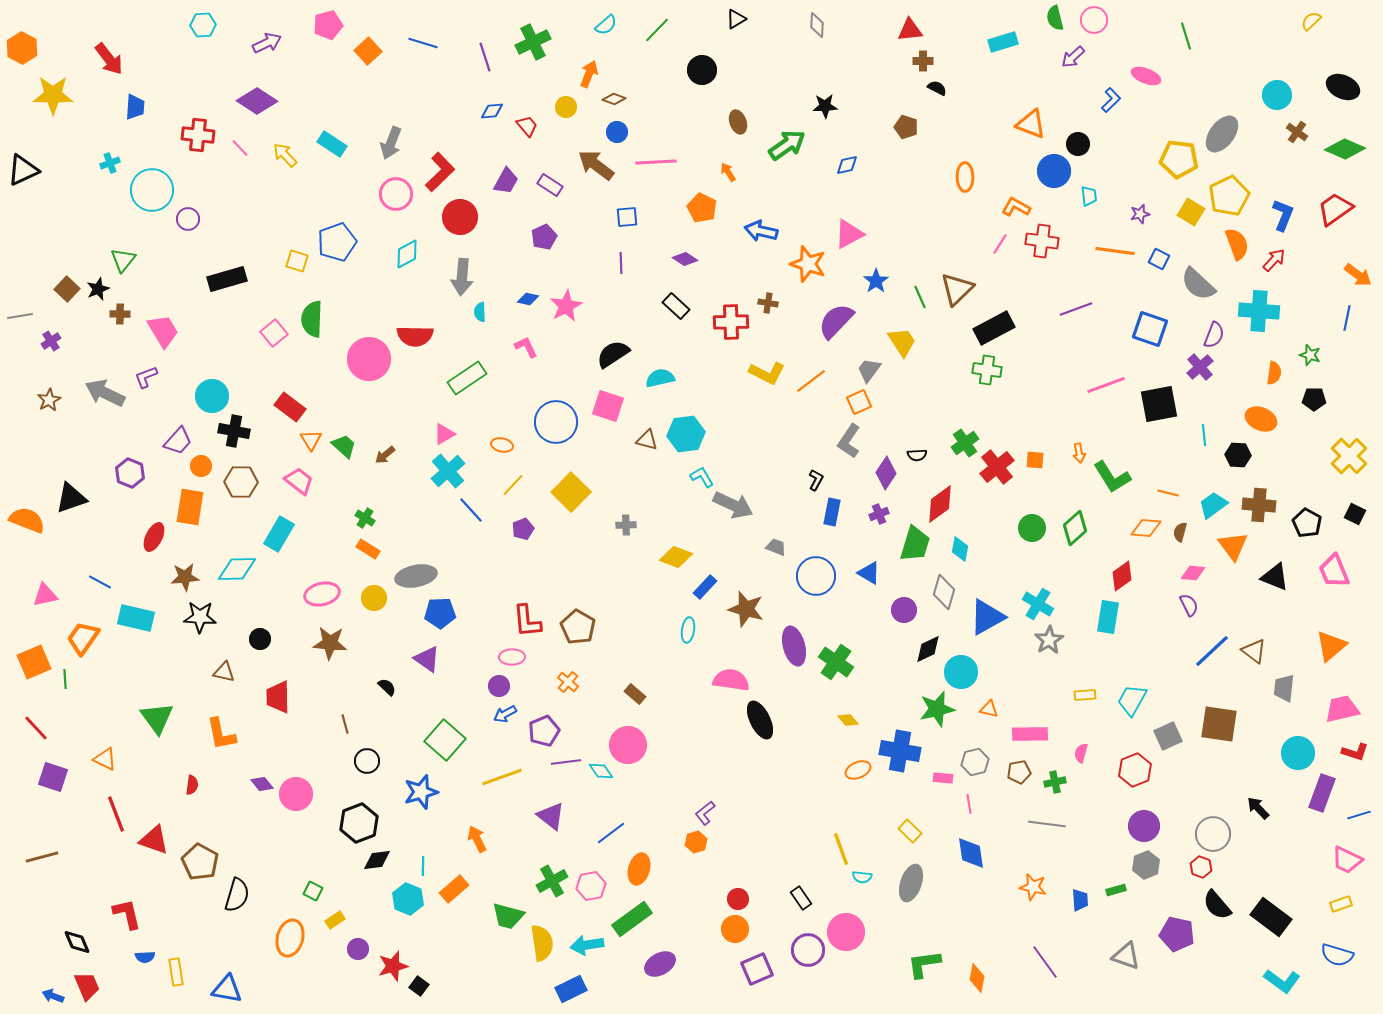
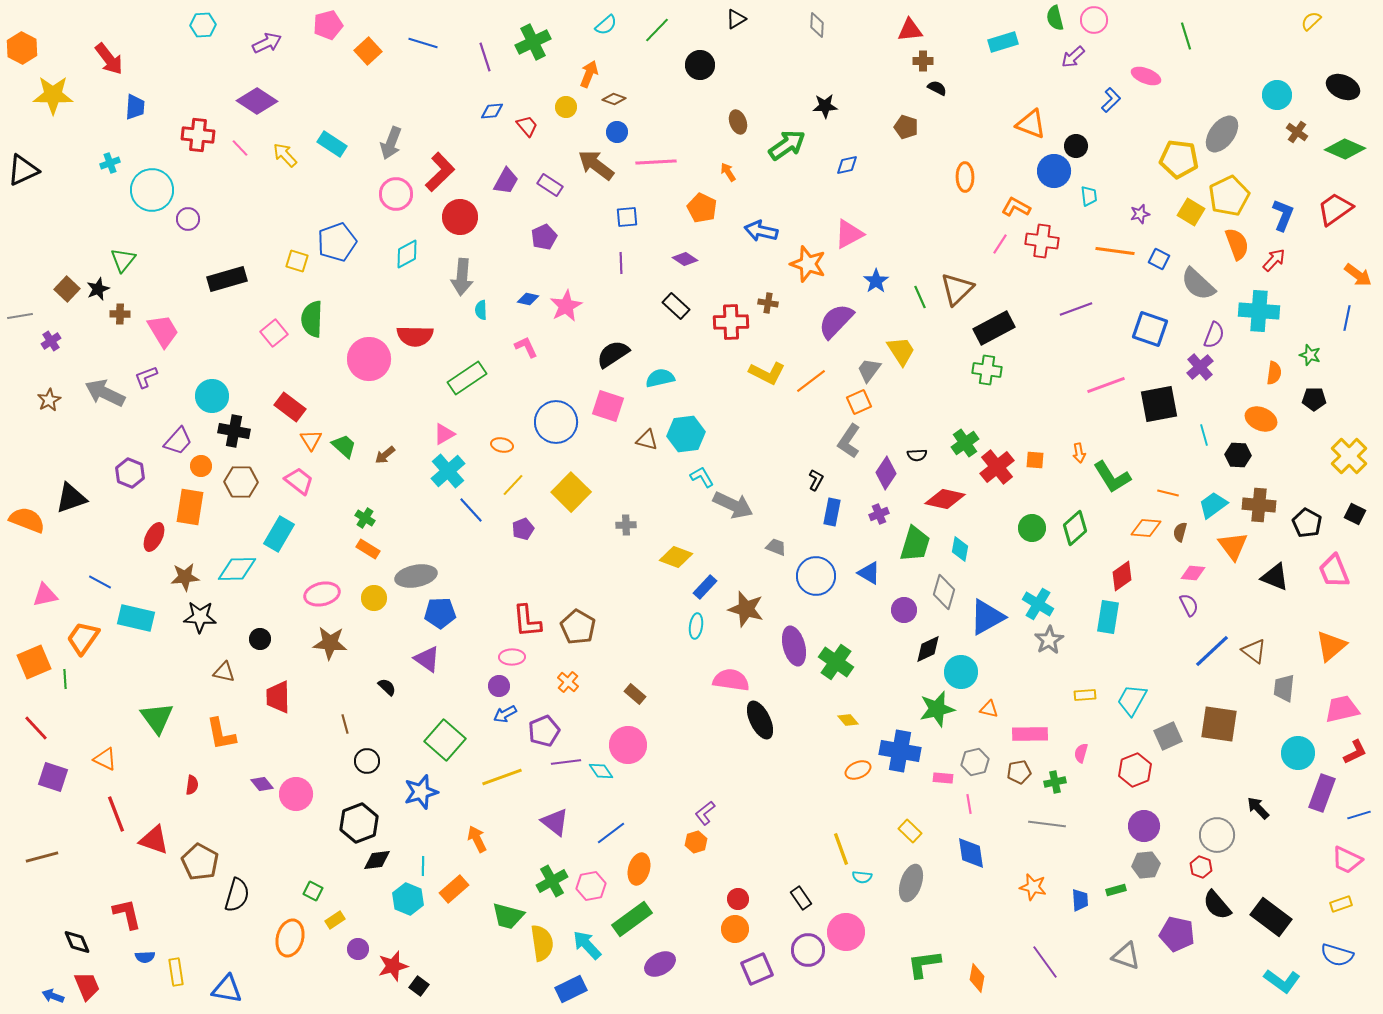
black circle at (702, 70): moved 2 px left, 5 px up
black circle at (1078, 144): moved 2 px left, 2 px down
cyan semicircle at (480, 312): moved 1 px right, 2 px up
yellow trapezoid at (902, 342): moved 1 px left, 9 px down
cyan line at (1204, 435): rotated 10 degrees counterclockwise
red diamond at (940, 504): moved 5 px right, 5 px up; rotated 48 degrees clockwise
cyan ellipse at (688, 630): moved 8 px right, 4 px up
red L-shape at (1355, 752): rotated 44 degrees counterclockwise
purple triangle at (551, 816): moved 4 px right, 6 px down
gray circle at (1213, 834): moved 4 px right, 1 px down
gray hexagon at (1146, 865): rotated 16 degrees clockwise
cyan arrow at (587, 945): rotated 56 degrees clockwise
